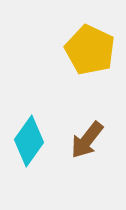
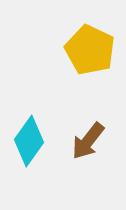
brown arrow: moved 1 px right, 1 px down
